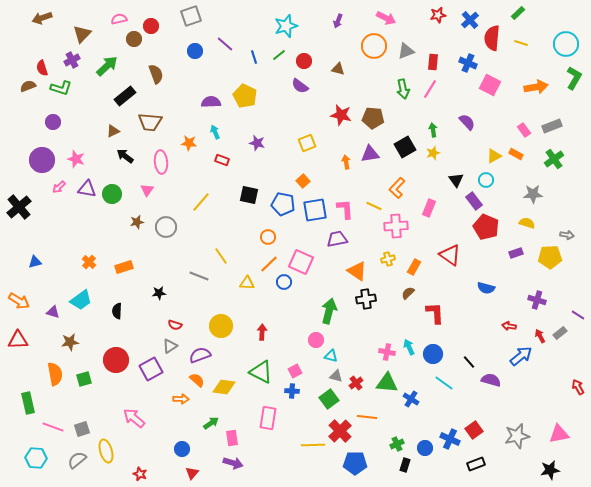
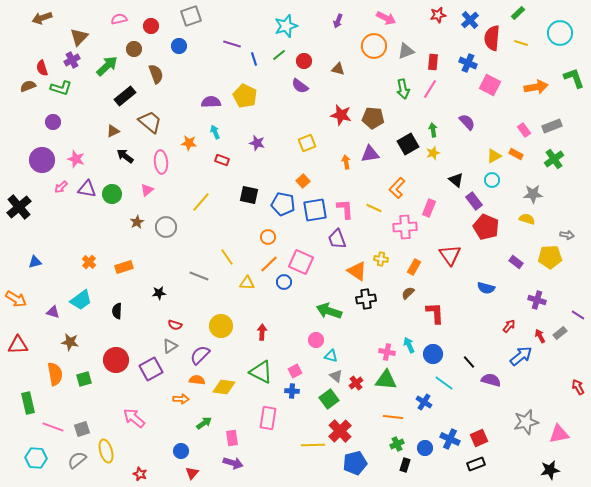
brown triangle at (82, 34): moved 3 px left, 3 px down
brown circle at (134, 39): moved 10 px down
purple line at (225, 44): moved 7 px right; rotated 24 degrees counterclockwise
cyan circle at (566, 44): moved 6 px left, 11 px up
blue circle at (195, 51): moved 16 px left, 5 px up
blue line at (254, 57): moved 2 px down
green L-shape at (574, 78): rotated 50 degrees counterclockwise
brown trapezoid at (150, 122): rotated 145 degrees counterclockwise
black square at (405, 147): moved 3 px right, 3 px up
black triangle at (456, 180): rotated 14 degrees counterclockwise
cyan circle at (486, 180): moved 6 px right
pink arrow at (59, 187): moved 2 px right
pink triangle at (147, 190): rotated 16 degrees clockwise
yellow line at (374, 206): moved 2 px down
brown star at (137, 222): rotated 16 degrees counterclockwise
yellow semicircle at (527, 223): moved 4 px up
pink cross at (396, 226): moved 9 px right, 1 px down
purple trapezoid at (337, 239): rotated 100 degrees counterclockwise
purple rectangle at (516, 253): moved 9 px down; rotated 56 degrees clockwise
red triangle at (450, 255): rotated 20 degrees clockwise
yellow line at (221, 256): moved 6 px right, 1 px down
yellow cross at (388, 259): moved 7 px left; rotated 24 degrees clockwise
orange arrow at (19, 301): moved 3 px left, 2 px up
green arrow at (329, 311): rotated 85 degrees counterclockwise
red arrow at (509, 326): rotated 120 degrees clockwise
red triangle at (18, 340): moved 5 px down
brown star at (70, 342): rotated 18 degrees clockwise
cyan arrow at (409, 347): moved 2 px up
purple semicircle at (200, 355): rotated 25 degrees counterclockwise
gray triangle at (336, 376): rotated 24 degrees clockwise
orange semicircle at (197, 380): rotated 35 degrees counterclockwise
green triangle at (387, 383): moved 1 px left, 3 px up
blue cross at (411, 399): moved 13 px right, 3 px down
orange line at (367, 417): moved 26 px right
green arrow at (211, 423): moved 7 px left
red square at (474, 430): moved 5 px right, 8 px down; rotated 12 degrees clockwise
gray star at (517, 436): moved 9 px right, 14 px up
blue circle at (182, 449): moved 1 px left, 2 px down
blue pentagon at (355, 463): rotated 15 degrees counterclockwise
